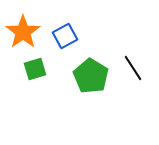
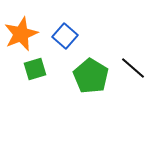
orange star: moved 2 px left, 2 px down; rotated 12 degrees clockwise
blue square: rotated 20 degrees counterclockwise
black line: rotated 16 degrees counterclockwise
